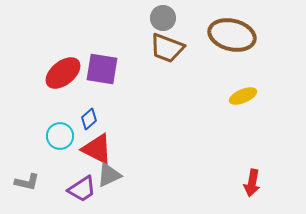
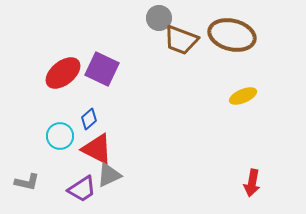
gray circle: moved 4 px left
brown trapezoid: moved 14 px right, 8 px up
purple square: rotated 16 degrees clockwise
